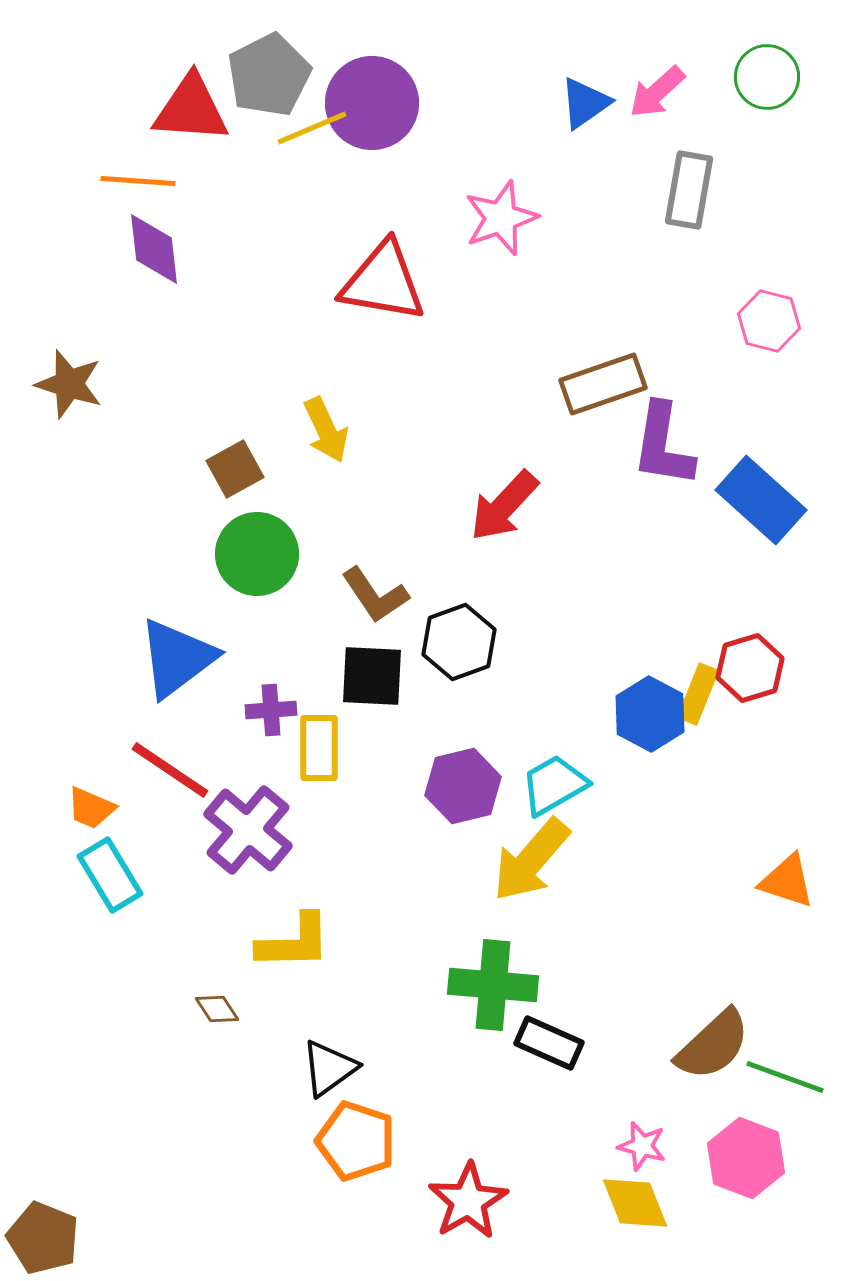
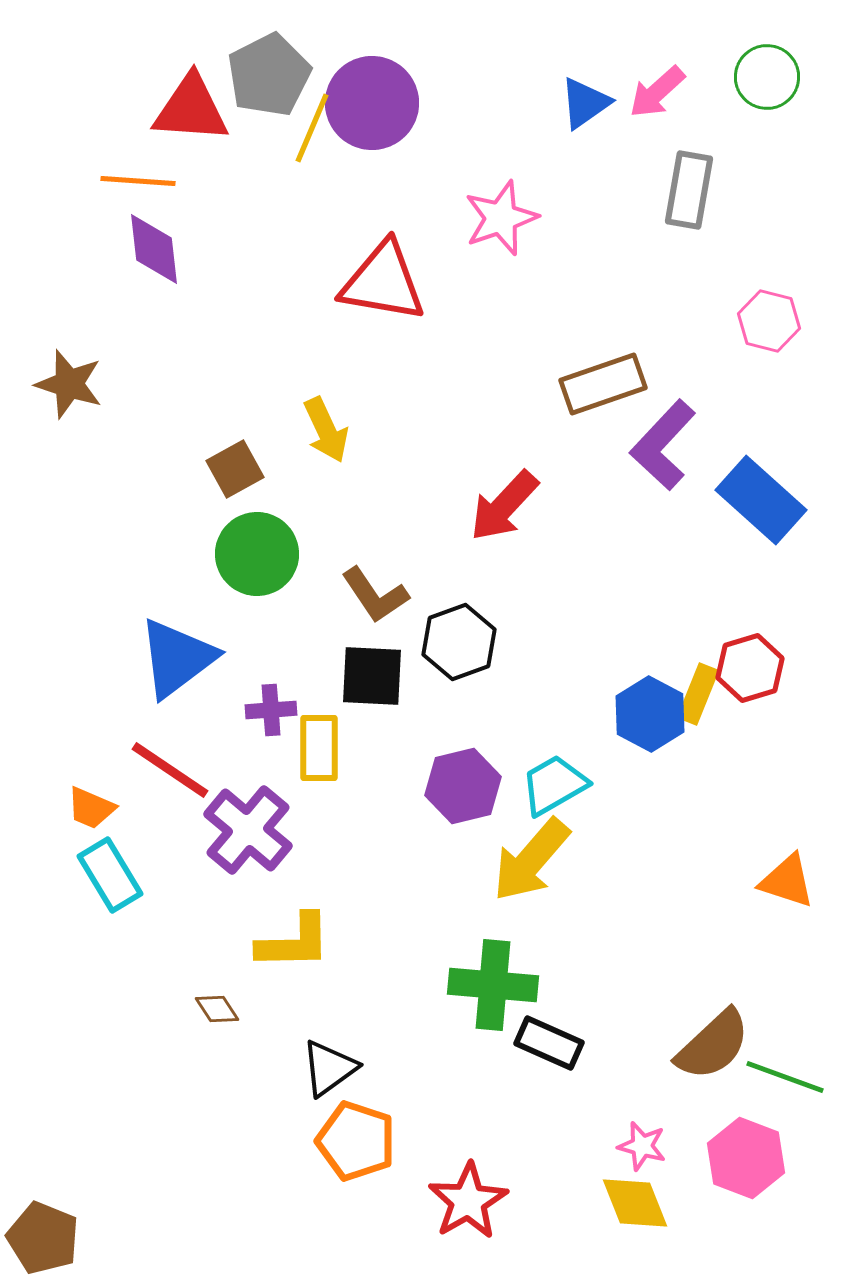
yellow line at (312, 128): rotated 44 degrees counterclockwise
purple L-shape at (663, 445): rotated 34 degrees clockwise
